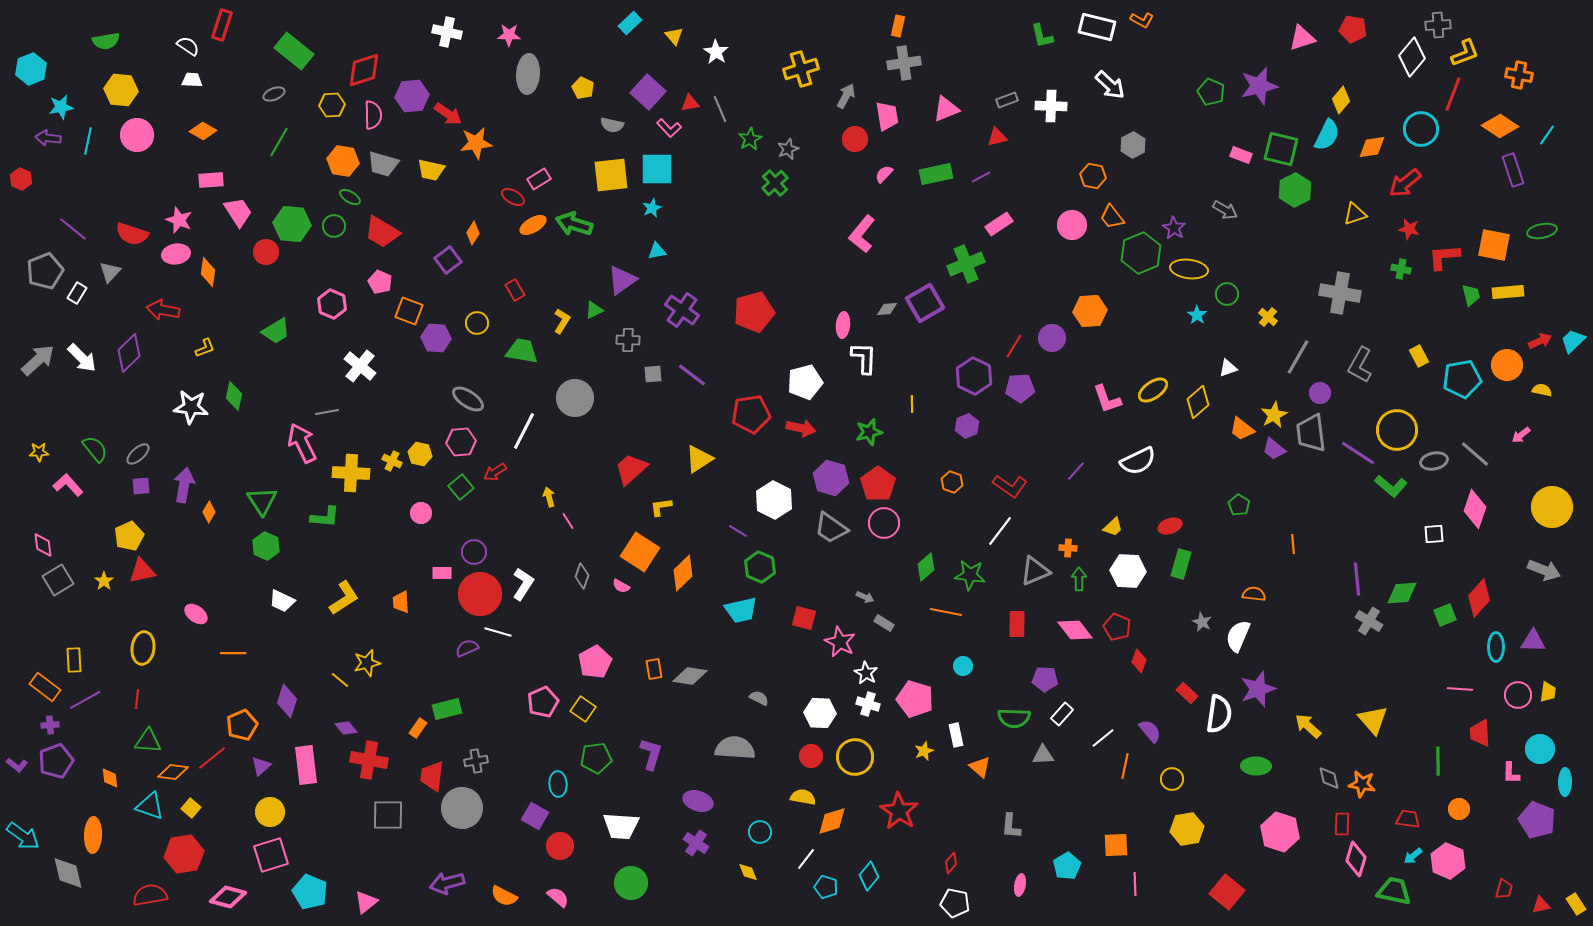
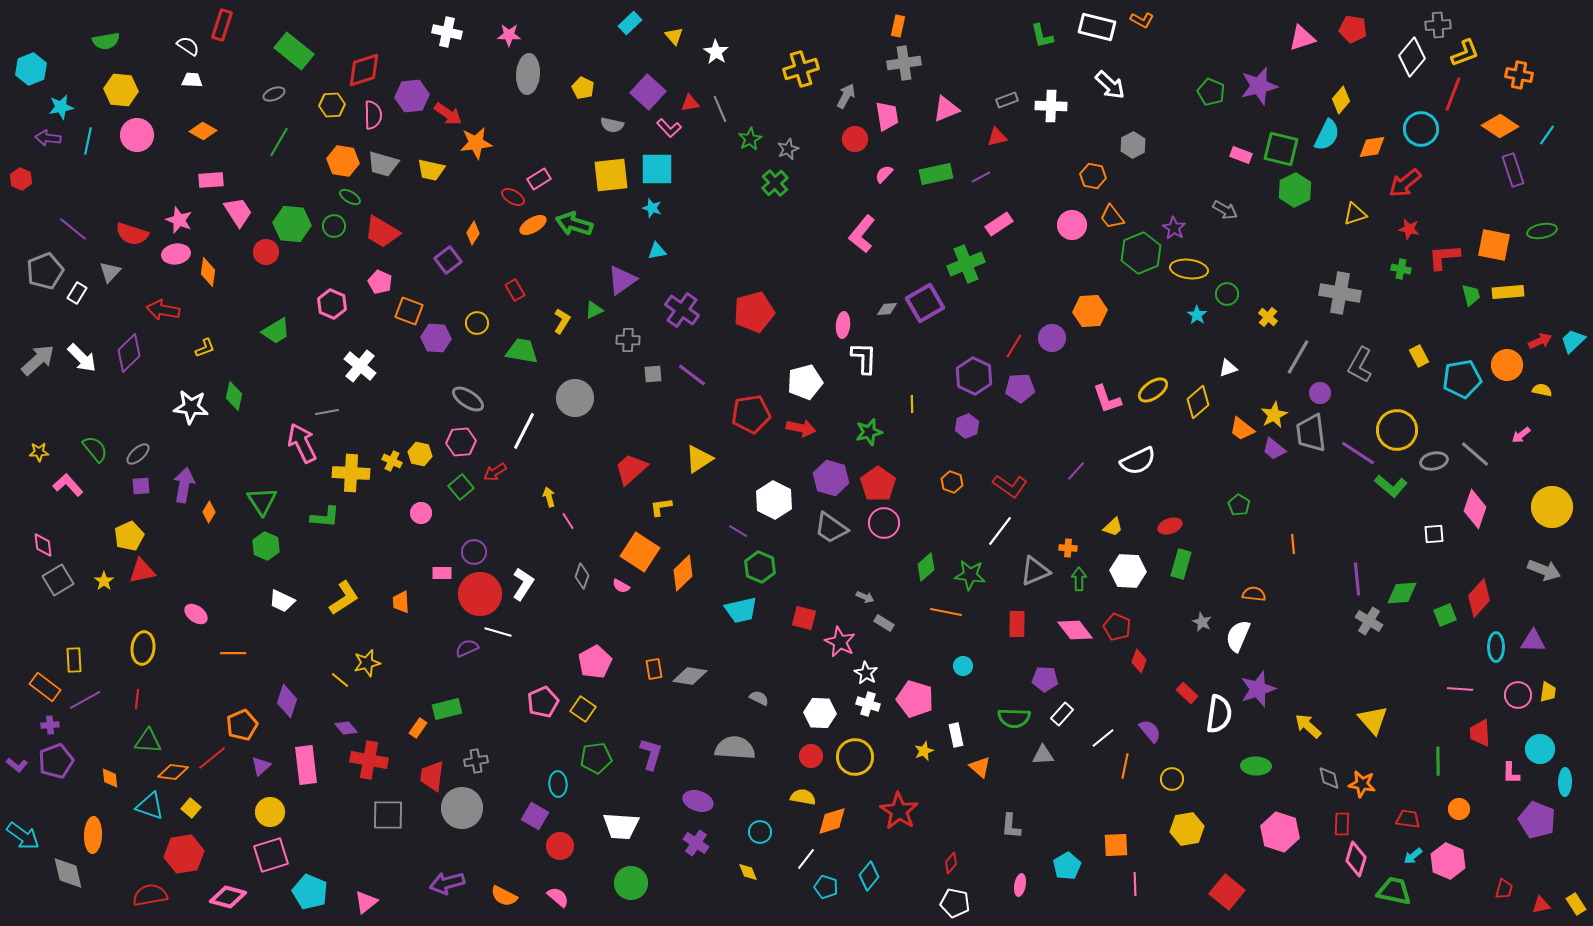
cyan star at (652, 208): rotated 30 degrees counterclockwise
